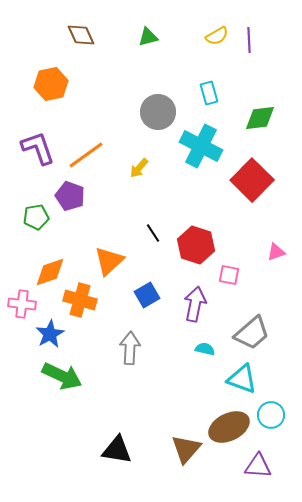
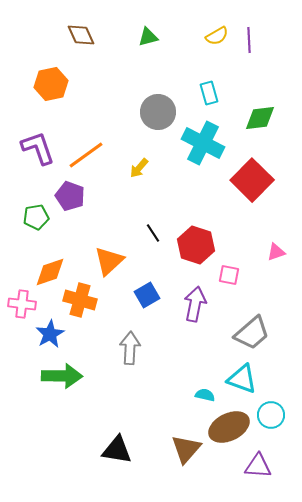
cyan cross: moved 2 px right, 3 px up
cyan semicircle: moved 46 px down
green arrow: rotated 24 degrees counterclockwise
